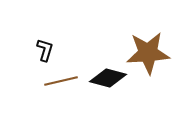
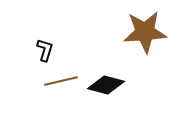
brown star: moved 3 px left, 21 px up
black diamond: moved 2 px left, 7 px down
